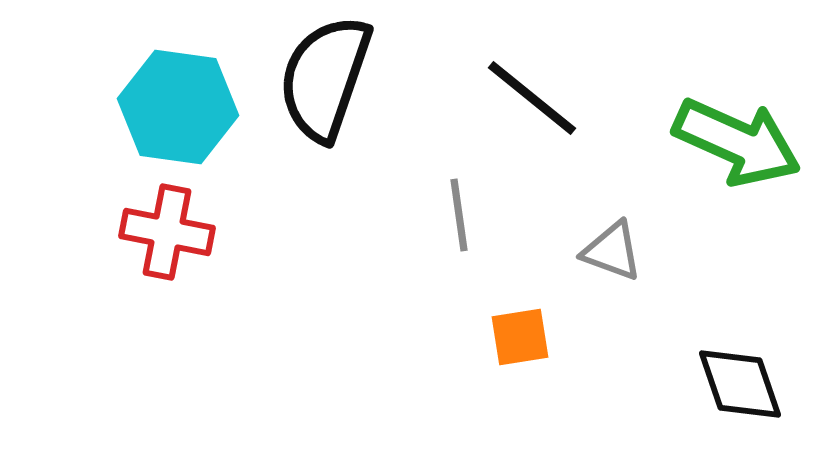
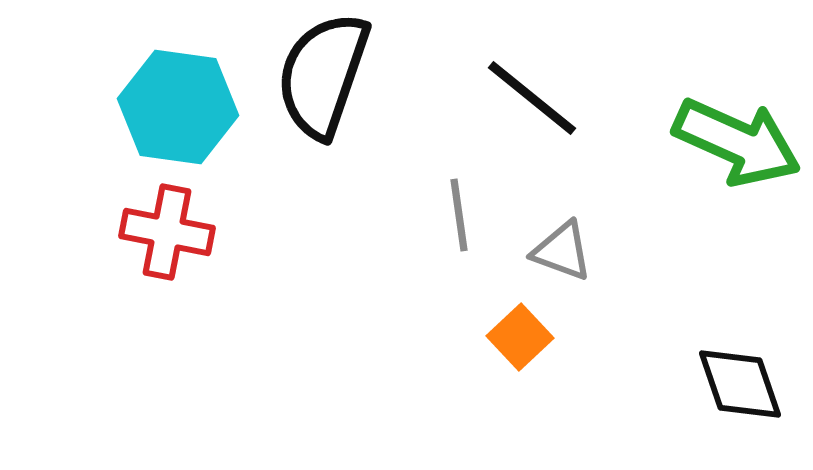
black semicircle: moved 2 px left, 3 px up
gray triangle: moved 50 px left
orange square: rotated 34 degrees counterclockwise
